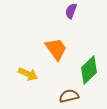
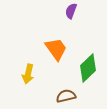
green diamond: moved 1 px left, 2 px up
yellow arrow: rotated 78 degrees clockwise
brown semicircle: moved 3 px left
